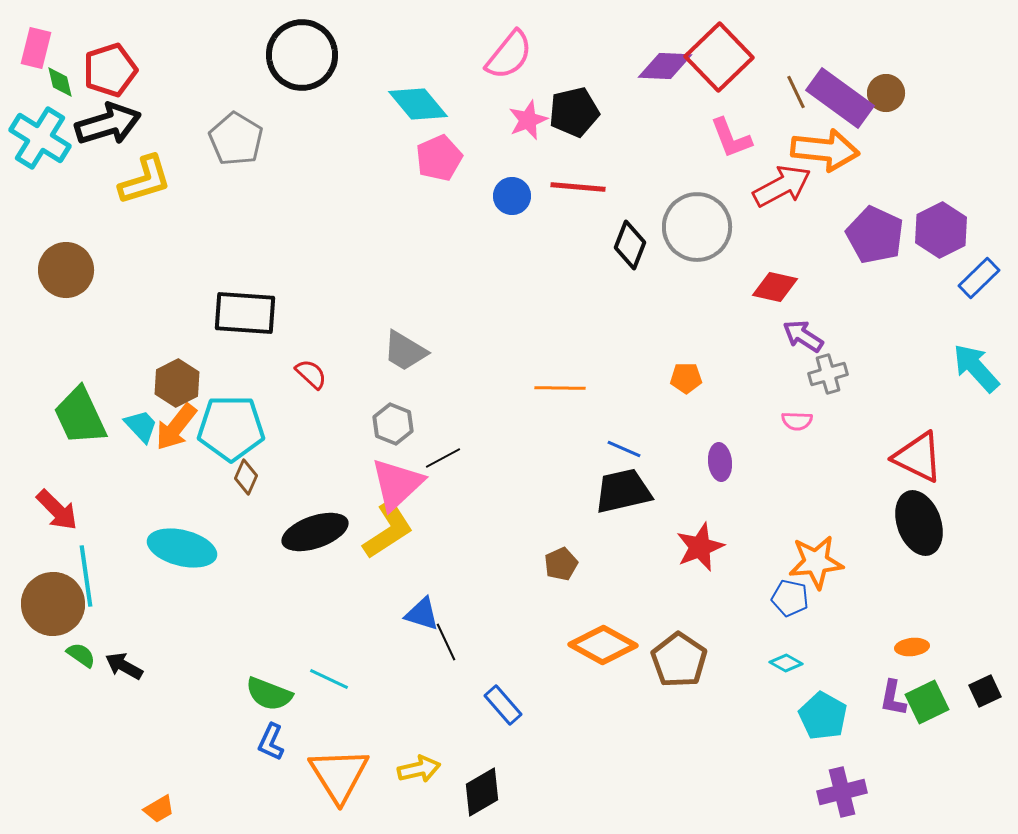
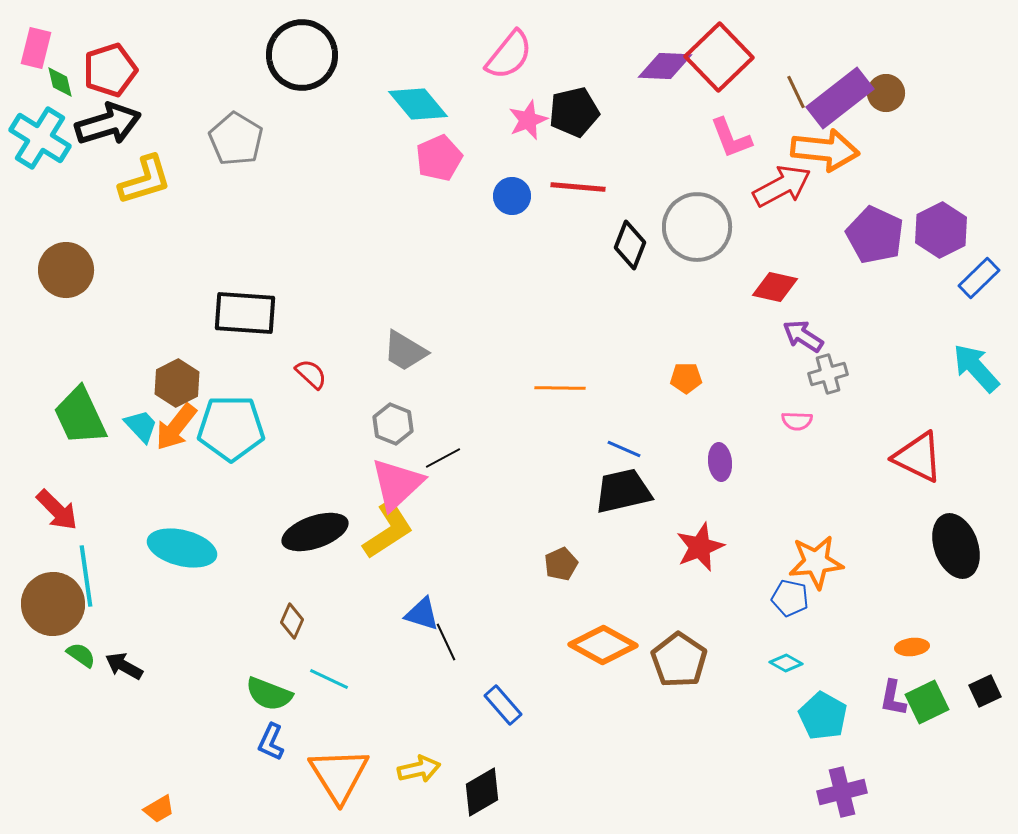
purple rectangle at (840, 98): rotated 74 degrees counterclockwise
brown diamond at (246, 477): moved 46 px right, 144 px down
black ellipse at (919, 523): moved 37 px right, 23 px down
